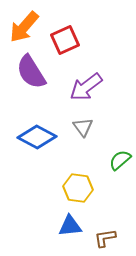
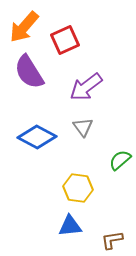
purple semicircle: moved 2 px left
brown L-shape: moved 7 px right, 2 px down
